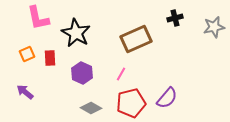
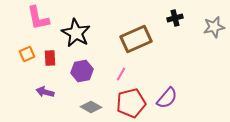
purple hexagon: moved 2 px up; rotated 25 degrees clockwise
purple arrow: moved 20 px right; rotated 24 degrees counterclockwise
gray diamond: moved 1 px up
